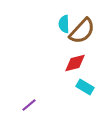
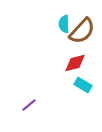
cyan rectangle: moved 2 px left, 2 px up
